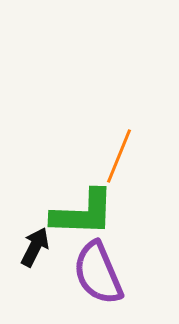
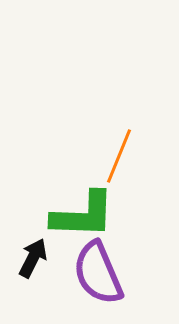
green L-shape: moved 2 px down
black arrow: moved 2 px left, 11 px down
